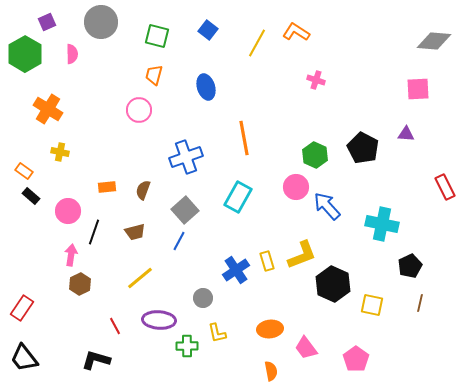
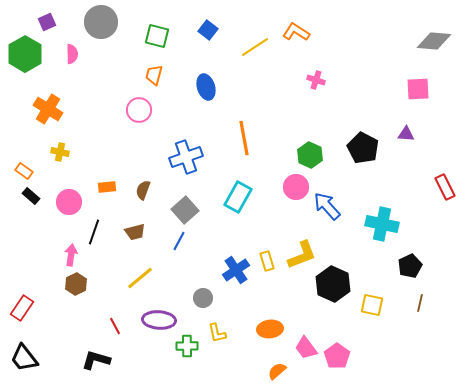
yellow line at (257, 43): moved 2 px left, 4 px down; rotated 28 degrees clockwise
green hexagon at (315, 155): moved 5 px left
pink circle at (68, 211): moved 1 px right, 9 px up
brown hexagon at (80, 284): moved 4 px left
pink pentagon at (356, 359): moved 19 px left, 3 px up
orange semicircle at (271, 371): moved 6 px right; rotated 120 degrees counterclockwise
